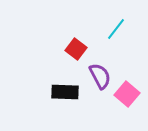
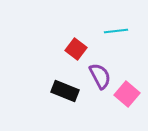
cyan line: moved 2 px down; rotated 45 degrees clockwise
black rectangle: moved 1 px up; rotated 20 degrees clockwise
